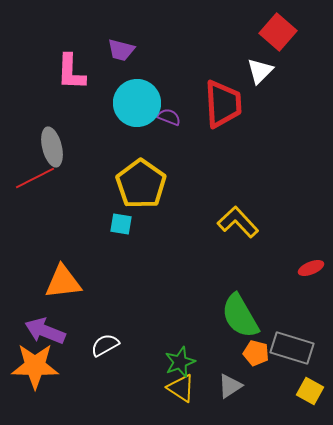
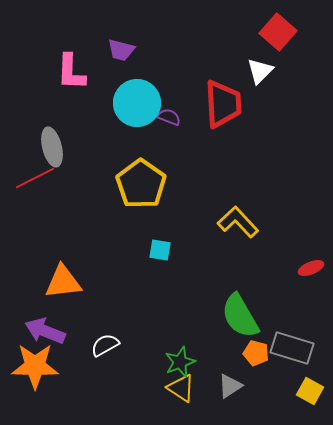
cyan square: moved 39 px right, 26 px down
